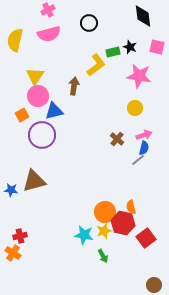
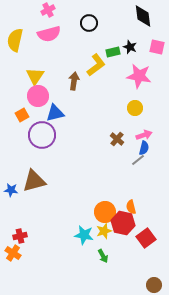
brown arrow: moved 5 px up
blue triangle: moved 1 px right, 2 px down
